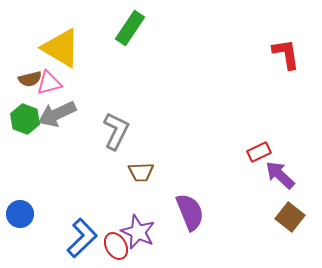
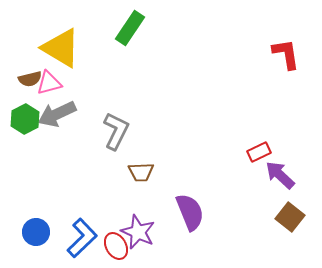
green hexagon: rotated 12 degrees clockwise
blue circle: moved 16 px right, 18 px down
